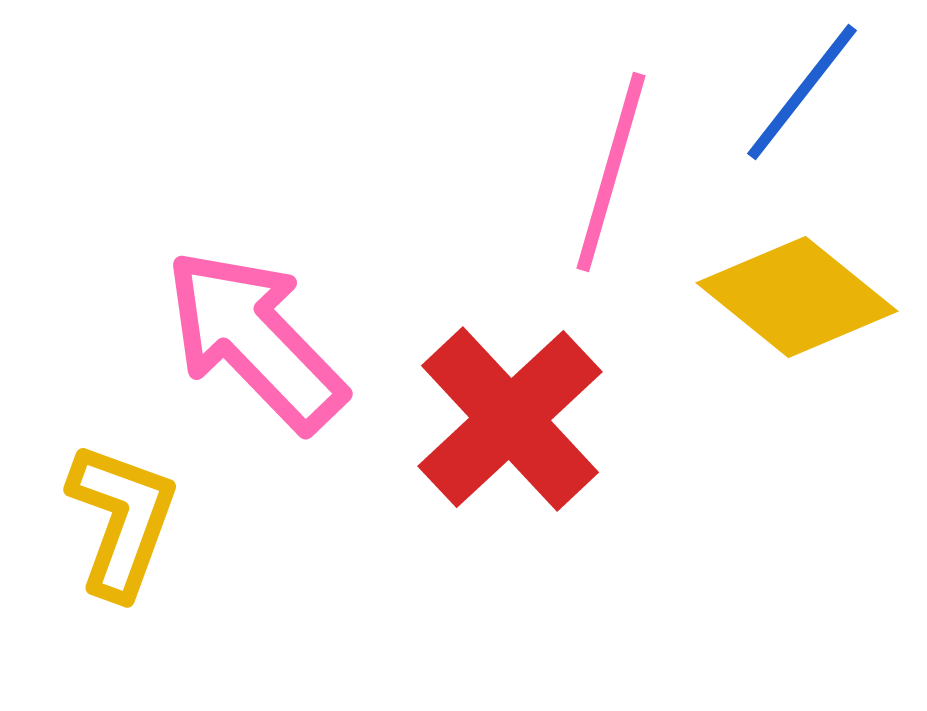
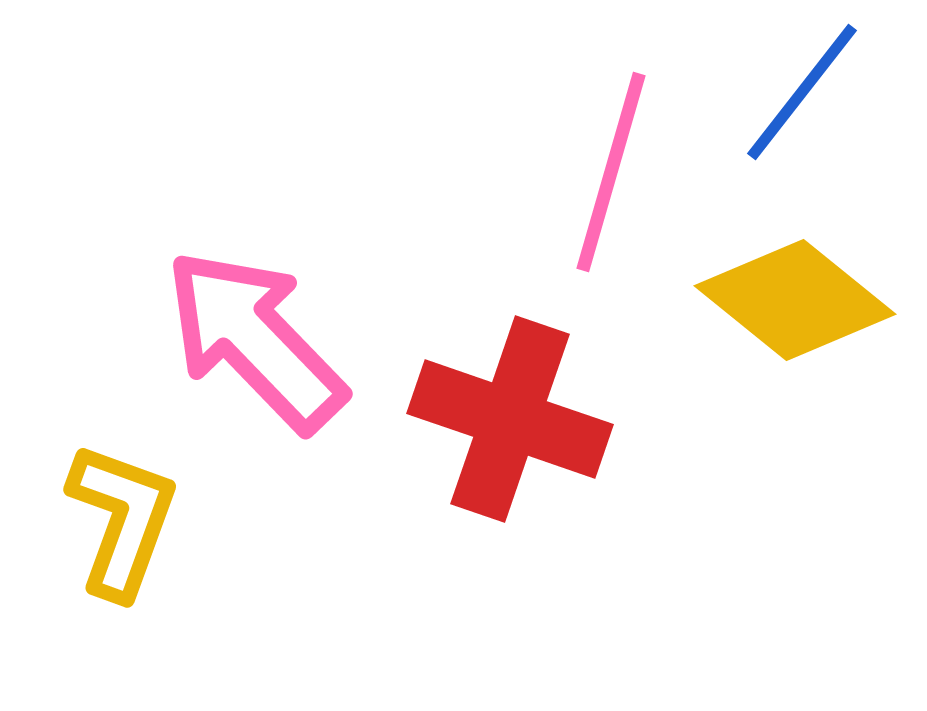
yellow diamond: moved 2 px left, 3 px down
red cross: rotated 28 degrees counterclockwise
